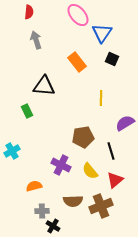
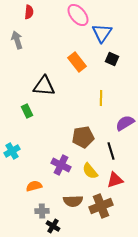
gray arrow: moved 19 px left
red triangle: rotated 24 degrees clockwise
